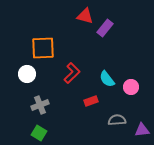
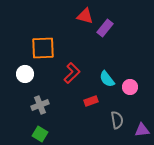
white circle: moved 2 px left
pink circle: moved 1 px left
gray semicircle: rotated 84 degrees clockwise
green square: moved 1 px right, 1 px down
